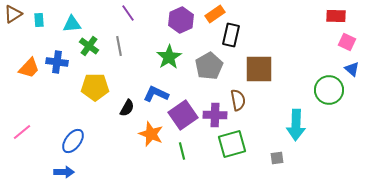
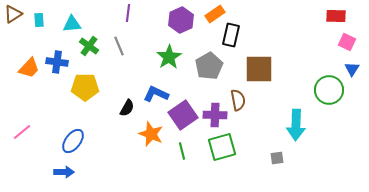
purple line: rotated 42 degrees clockwise
gray line: rotated 12 degrees counterclockwise
blue triangle: rotated 21 degrees clockwise
yellow pentagon: moved 10 px left
green square: moved 10 px left, 3 px down
